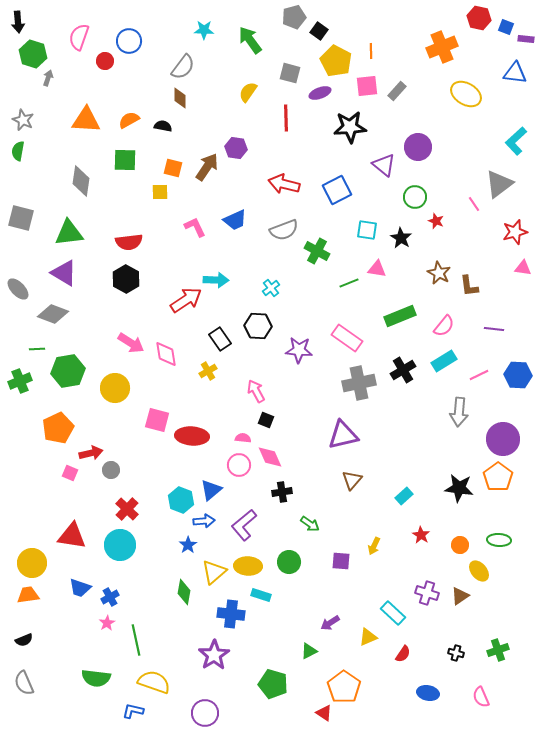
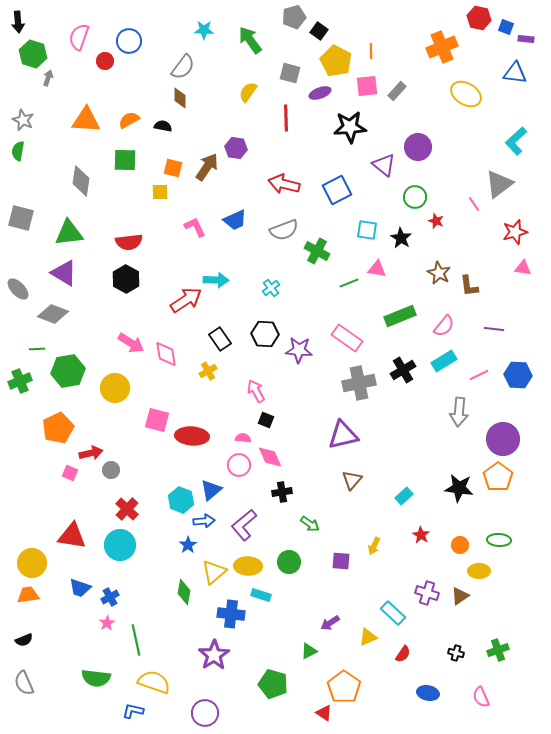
black hexagon at (258, 326): moved 7 px right, 8 px down
yellow ellipse at (479, 571): rotated 50 degrees counterclockwise
